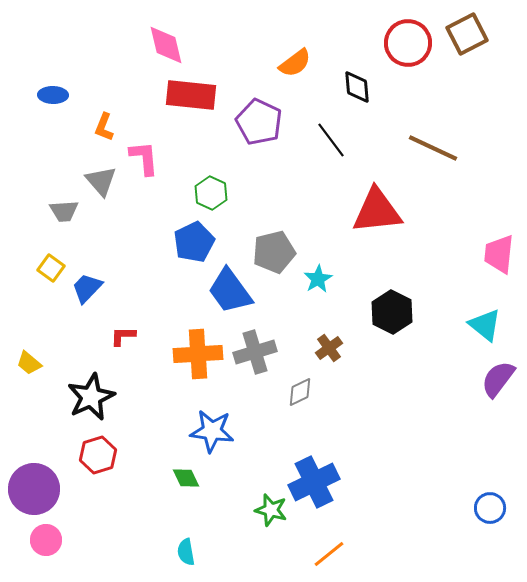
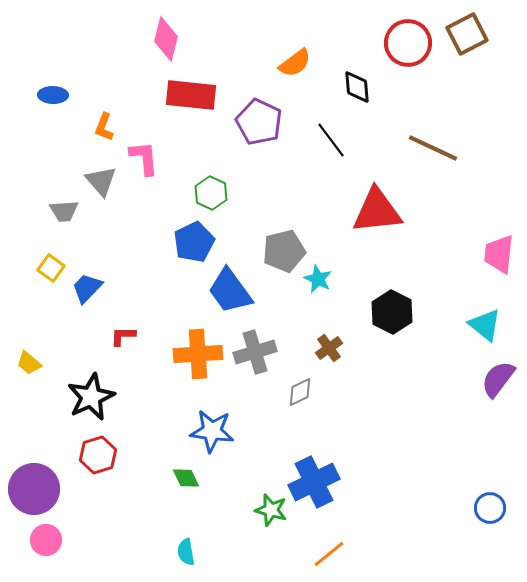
pink diamond at (166, 45): moved 6 px up; rotated 27 degrees clockwise
gray pentagon at (274, 252): moved 10 px right, 1 px up
cyan star at (318, 279): rotated 16 degrees counterclockwise
